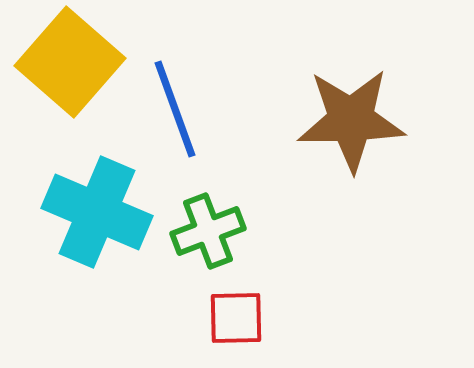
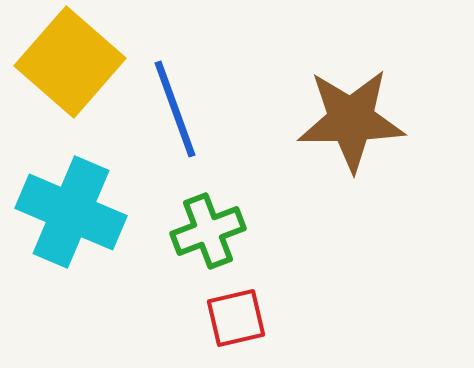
cyan cross: moved 26 px left
red square: rotated 12 degrees counterclockwise
